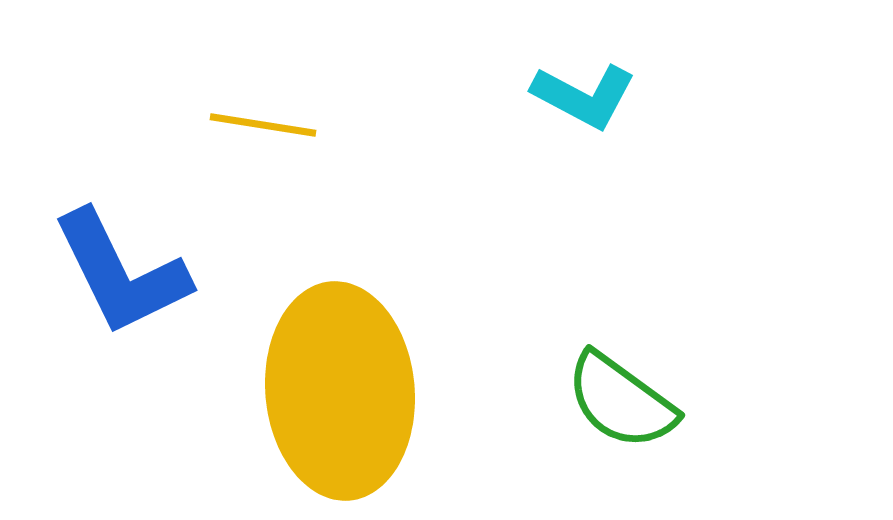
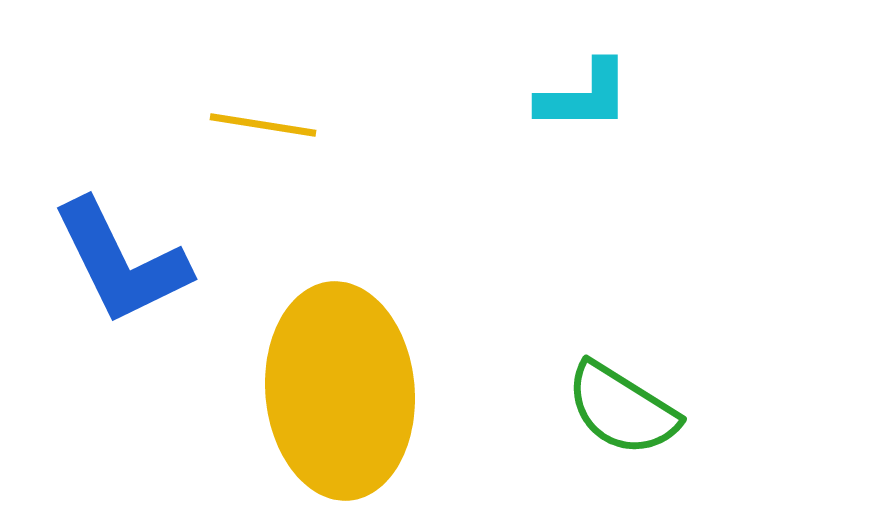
cyan L-shape: rotated 28 degrees counterclockwise
blue L-shape: moved 11 px up
green semicircle: moved 1 px right, 8 px down; rotated 4 degrees counterclockwise
